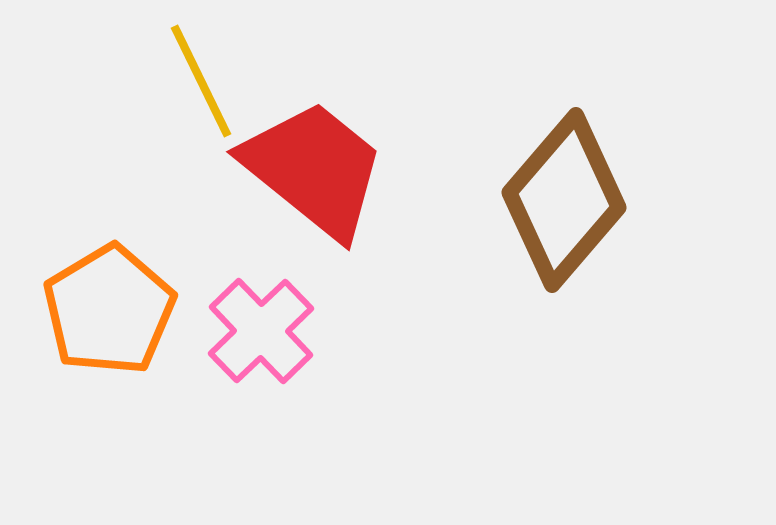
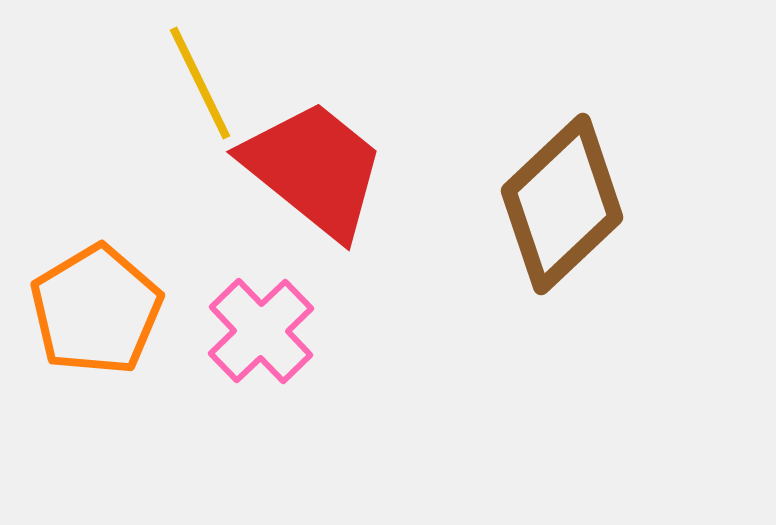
yellow line: moved 1 px left, 2 px down
brown diamond: moved 2 px left, 4 px down; rotated 6 degrees clockwise
orange pentagon: moved 13 px left
